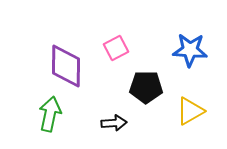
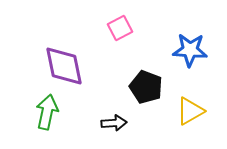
pink square: moved 4 px right, 20 px up
purple diamond: moved 2 px left; rotated 12 degrees counterclockwise
black pentagon: rotated 20 degrees clockwise
green arrow: moved 3 px left, 2 px up
